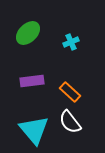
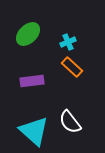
green ellipse: moved 1 px down
cyan cross: moved 3 px left
orange rectangle: moved 2 px right, 25 px up
cyan triangle: moved 1 px down; rotated 8 degrees counterclockwise
